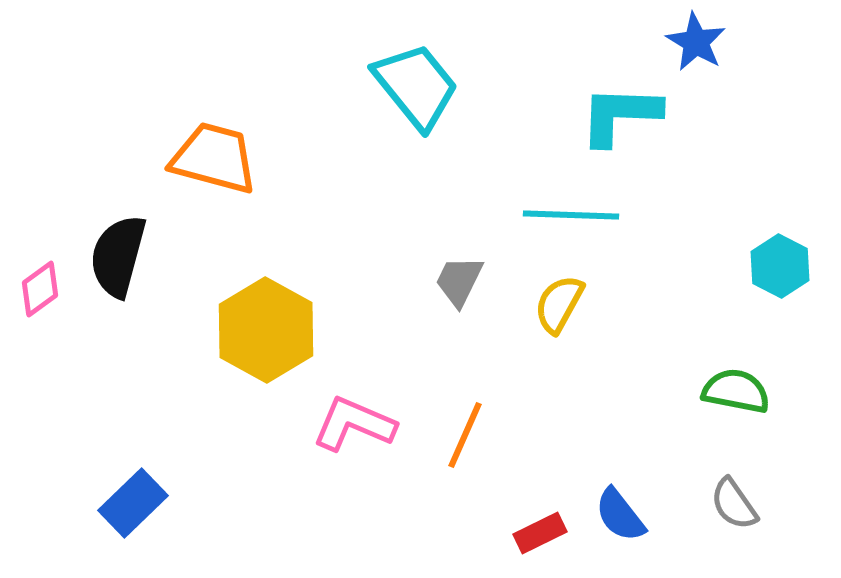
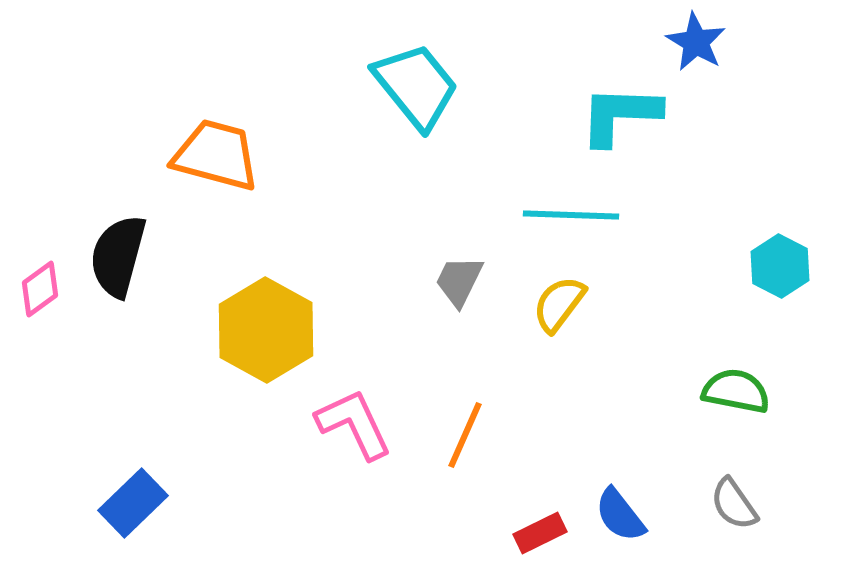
orange trapezoid: moved 2 px right, 3 px up
yellow semicircle: rotated 8 degrees clockwise
pink L-shape: rotated 42 degrees clockwise
